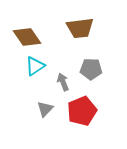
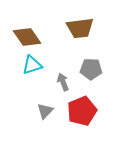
cyan triangle: moved 3 px left, 1 px up; rotated 15 degrees clockwise
gray triangle: moved 2 px down
